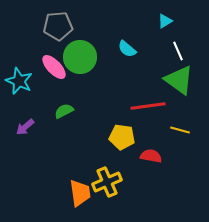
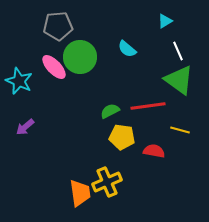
green semicircle: moved 46 px right
red semicircle: moved 3 px right, 5 px up
